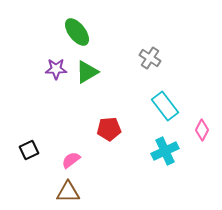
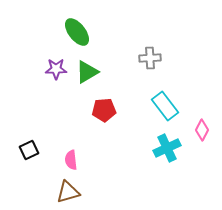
gray cross: rotated 35 degrees counterclockwise
red pentagon: moved 5 px left, 19 px up
cyan cross: moved 2 px right, 3 px up
pink semicircle: rotated 60 degrees counterclockwise
brown triangle: rotated 15 degrees counterclockwise
